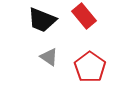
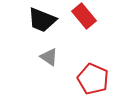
red pentagon: moved 3 px right, 12 px down; rotated 12 degrees counterclockwise
